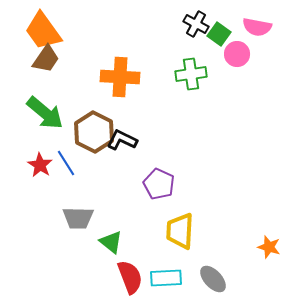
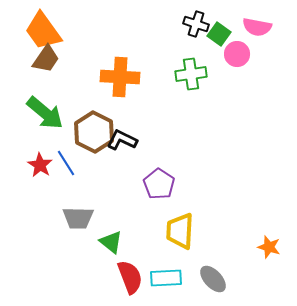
black cross: rotated 10 degrees counterclockwise
purple pentagon: rotated 8 degrees clockwise
